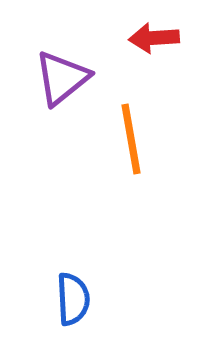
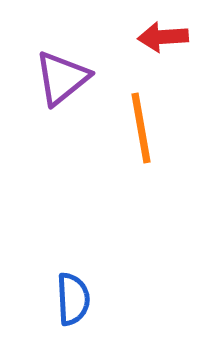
red arrow: moved 9 px right, 1 px up
orange line: moved 10 px right, 11 px up
